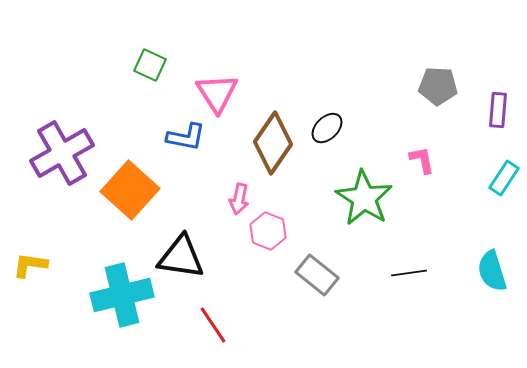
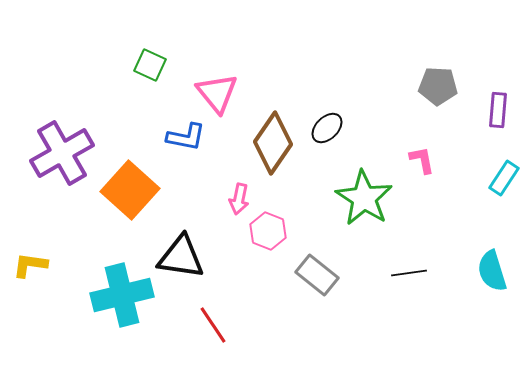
pink triangle: rotated 6 degrees counterclockwise
